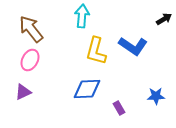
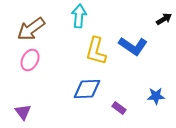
cyan arrow: moved 3 px left
brown arrow: rotated 88 degrees counterclockwise
purple triangle: moved 20 px down; rotated 42 degrees counterclockwise
purple rectangle: rotated 24 degrees counterclockwise
